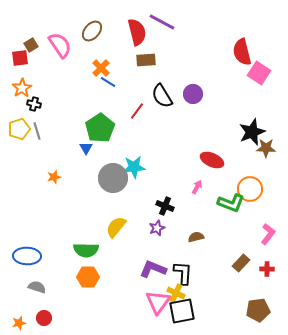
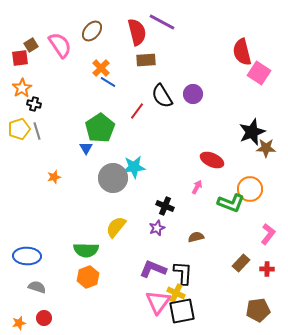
orange hexagon at (88, 277): rotated 20 degrees counterclockwise
